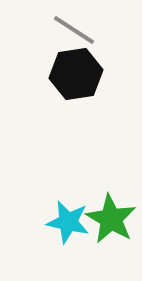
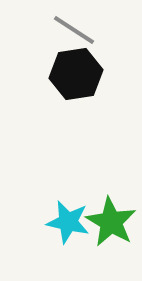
green star: moved 3 px down
